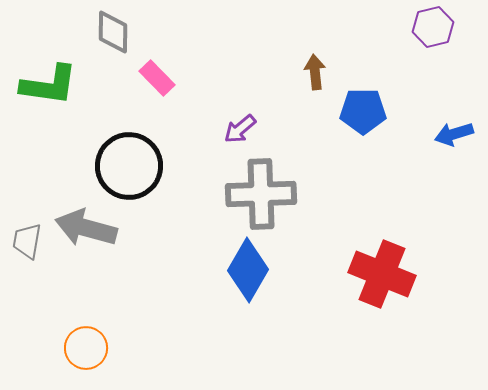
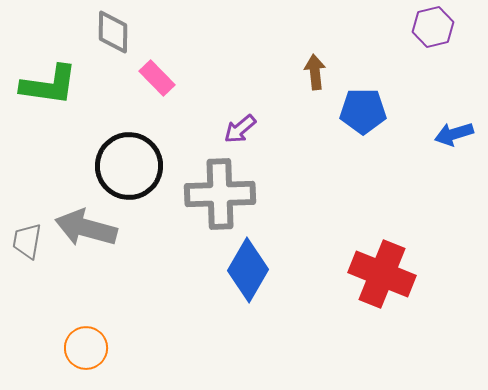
gray cross: moved 41 px left
